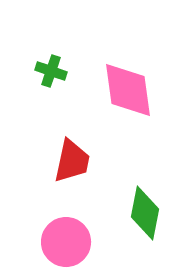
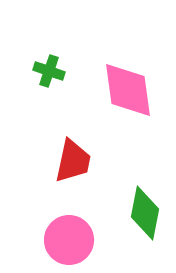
green cross: moved 2 px left
red trapezoid: moved 1 px right
pink circle: moved 3 px right, 2 px up
